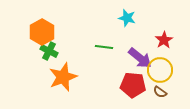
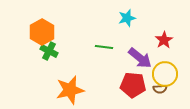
cyan star: rotated 30 degrees counterclockwise
yellow circle: moved 5 px right, 4 px down
orange star: moved 7 px right, 13 px down; rotated 8 degrees clockwise
brown semicircle: moved 3 px up; rotated 40 degrees counterclockwise
